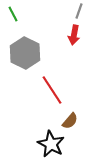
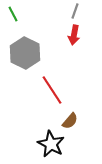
gray line: moved 4 px left
